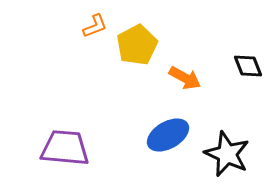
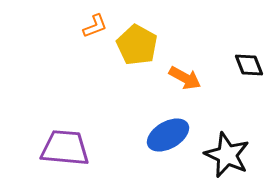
yellow pentagon: rotated 15 degrees counterclockwise
black diamond: moved 1 px right, 1 px up
black star: moved 1 px down
